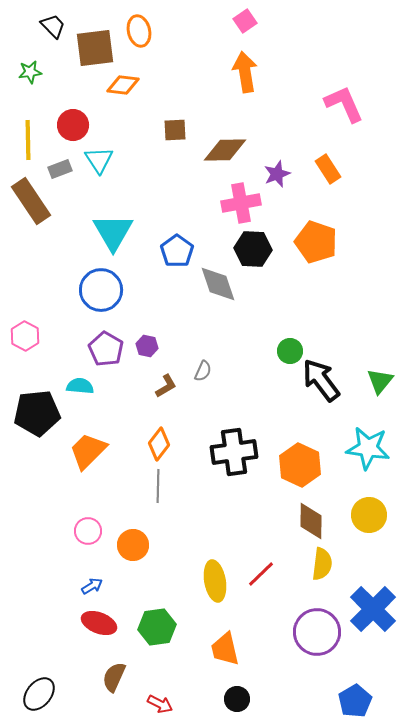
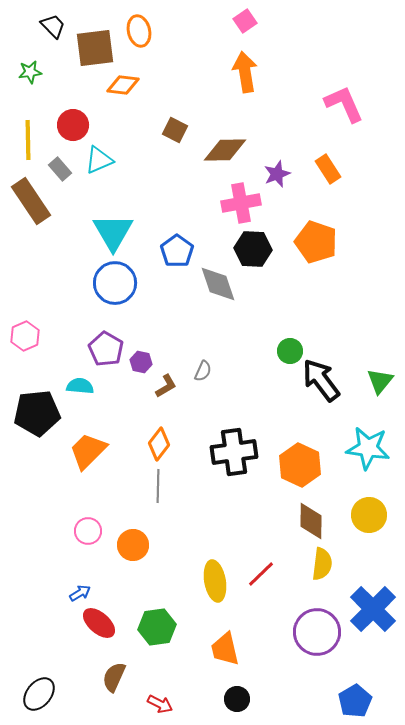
brown square at (175, 130): rotated 30 degrees clockwise
cyan triangle at (99, 160): rotated 40 degrees clockwise
gray rectangle at (60, 169): rotated 70 degrees clockwise
blue circle at (101, 290): moved 14 px right, 7 px up
pink hexagon at (25, 336): rotated 8 degrees clockwise
purple hexagon at (147, 346): moved 6 px left, 16 px down
blue arrow at (92, 586): moved 12 px left, 7 px down
red ellipse at (99, 623): rotated 20 degrees clockwise
